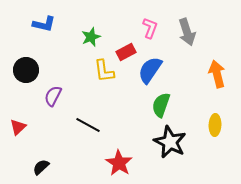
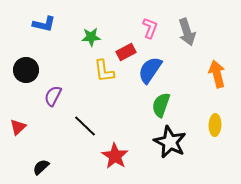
green star: rotated 18 degrees clockwise
black line: moved 3 px left, 1 px down; rotated 15 degrees clockwise
red star: moved 4 px left, 7 px up
